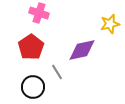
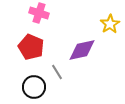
yellow star: rotated 18 degrees counterclockwise
red pentagon: rotated 15 degrees counterclockwise
black circle: moved 1 px right
